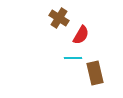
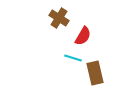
red semicircle: moved 2 px right, 1 px down
cyan line: rotated 18 degrees clockwise
